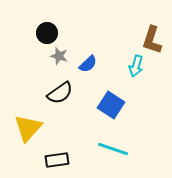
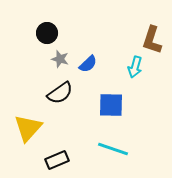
gray star: moved 1 px right, 3 px down
cyan arrow: moved 1 px left, 1 px down
blue square: rotated 32 degrees counterclockwise
black rectangle: rotated 15 degrees counterclockwise
